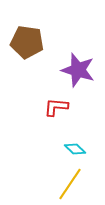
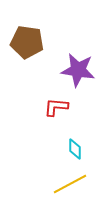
purple star: rotated 8 degrees counterclockwise
cyan diamond: rotated 45 degrees clockwise
yellow line: rotated 28 degrees clockwise
